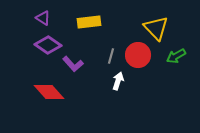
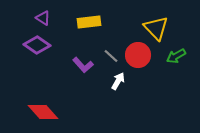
purple diamond: moved 11 px left
gray line: rotated 63 degrees counterclockwise
purple L-shape: moved 10 px right, 1 px down
white arrow: rotated 12 degrees clockwise
red diamond: moved 6 px left, 20 px down
